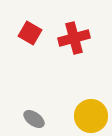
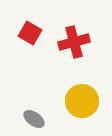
red cross: moved 4 px down
yellow circle: moved 9 px left, 15 px up
